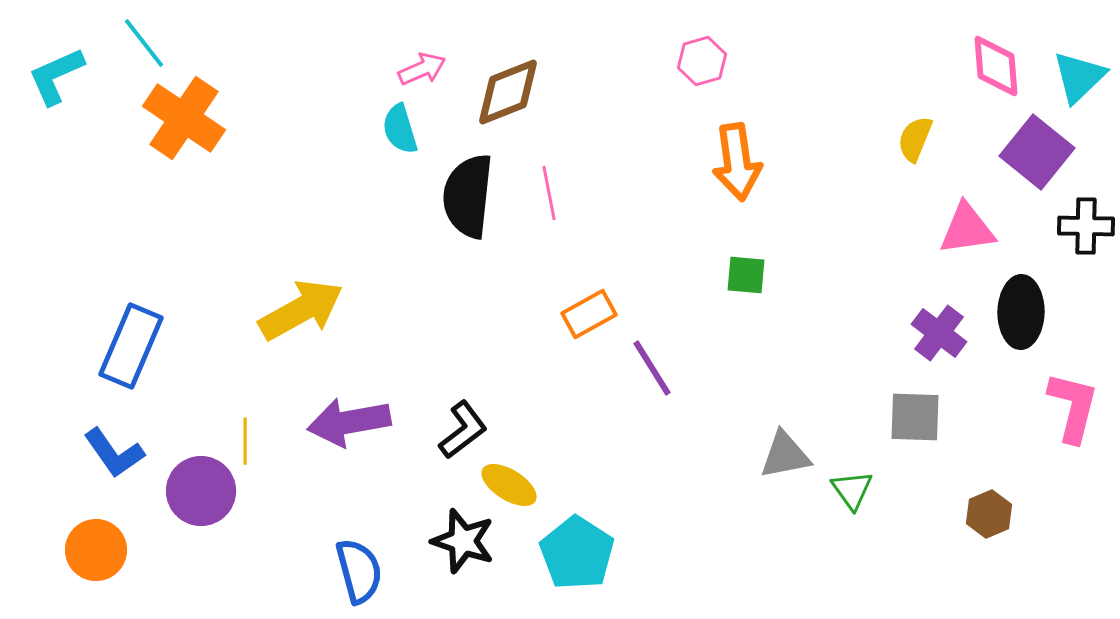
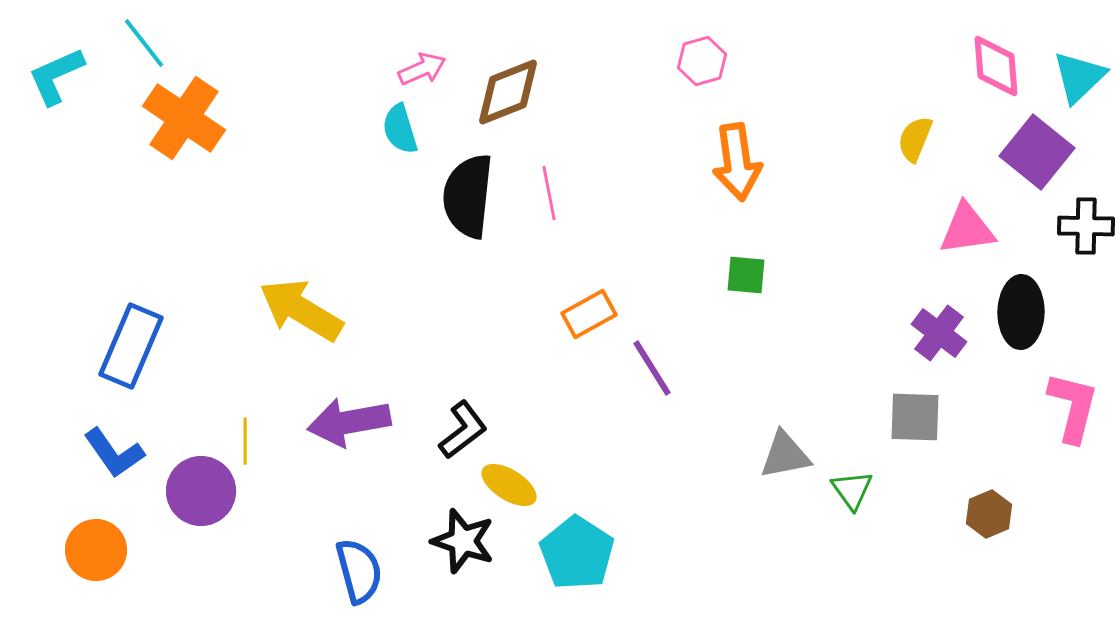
yellow arrow: rotated 120 degrees counterclockwise
